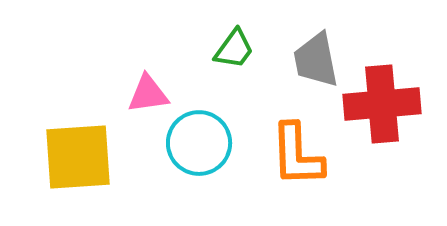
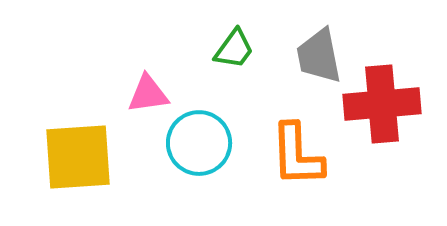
gray trapezoid: moved 3 px right, 4 px up
